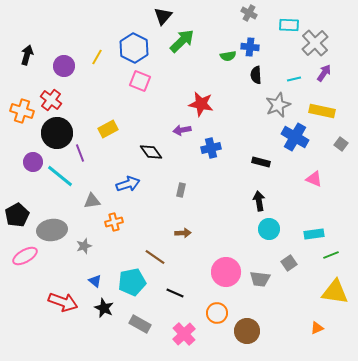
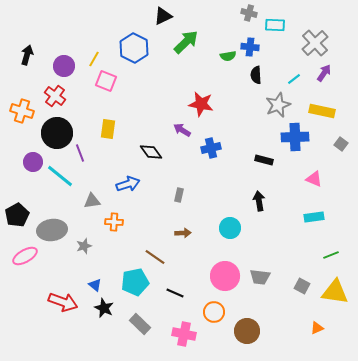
gray cross at (249, 13): rotated 14 degrees counterclockwise
black triangle at (163, 16): rotated 24 degrees clockwise
cyan rectangle at (289, 25): moved 14 px left
green arrow at (182, 41): moved 4 px right, 1 px down
yellow line at (97, 57): moved 3 px left, 2 px down
cyan line at (294, 79): rotated 24 degrees counterclockwise
pink square at (140, 81): moved 34 px left
red cross at (51, 100): moved 4 px right, 4 px up
yellow rectangle at (108, 129): rotated 54 degrees counterclockwise
purple arrow at (182, 130): rotated 42 degrees clockwise
blue cross at (295, 137): rotated 32 degrees counterclockwise
black rectangle at (261, 162): moved 3 px right, 2 px up
gray rectangle at (181, 190): moved 2 px left, 5 px down
orange cross at (114, 222): rotated 18 degrees clockwise
cyan circle at (269, 229): moved 39 px left, 1 px up
cyan rectangle at (314, 234): moved 17 px up
gray square at (289, 263): moved 13 px right, 23 px down; rotated 28 degrees counterclockwise
pink circle at (226, 272): moved 1 px left, 4 px down
gray trapezoid at (260, 279): moved 2 px up
blue triangle at (95, 281): moved 4 px down
cyan pentagon at (132, 282): moved 3 px right
orange circle at (217, 313): moved 3 px left, 1 px up
gray rectangle at (140, 324): rotated 15 degrees clockwise
pink cross at (184, 334): rotated 35 degrees counterclockwise
